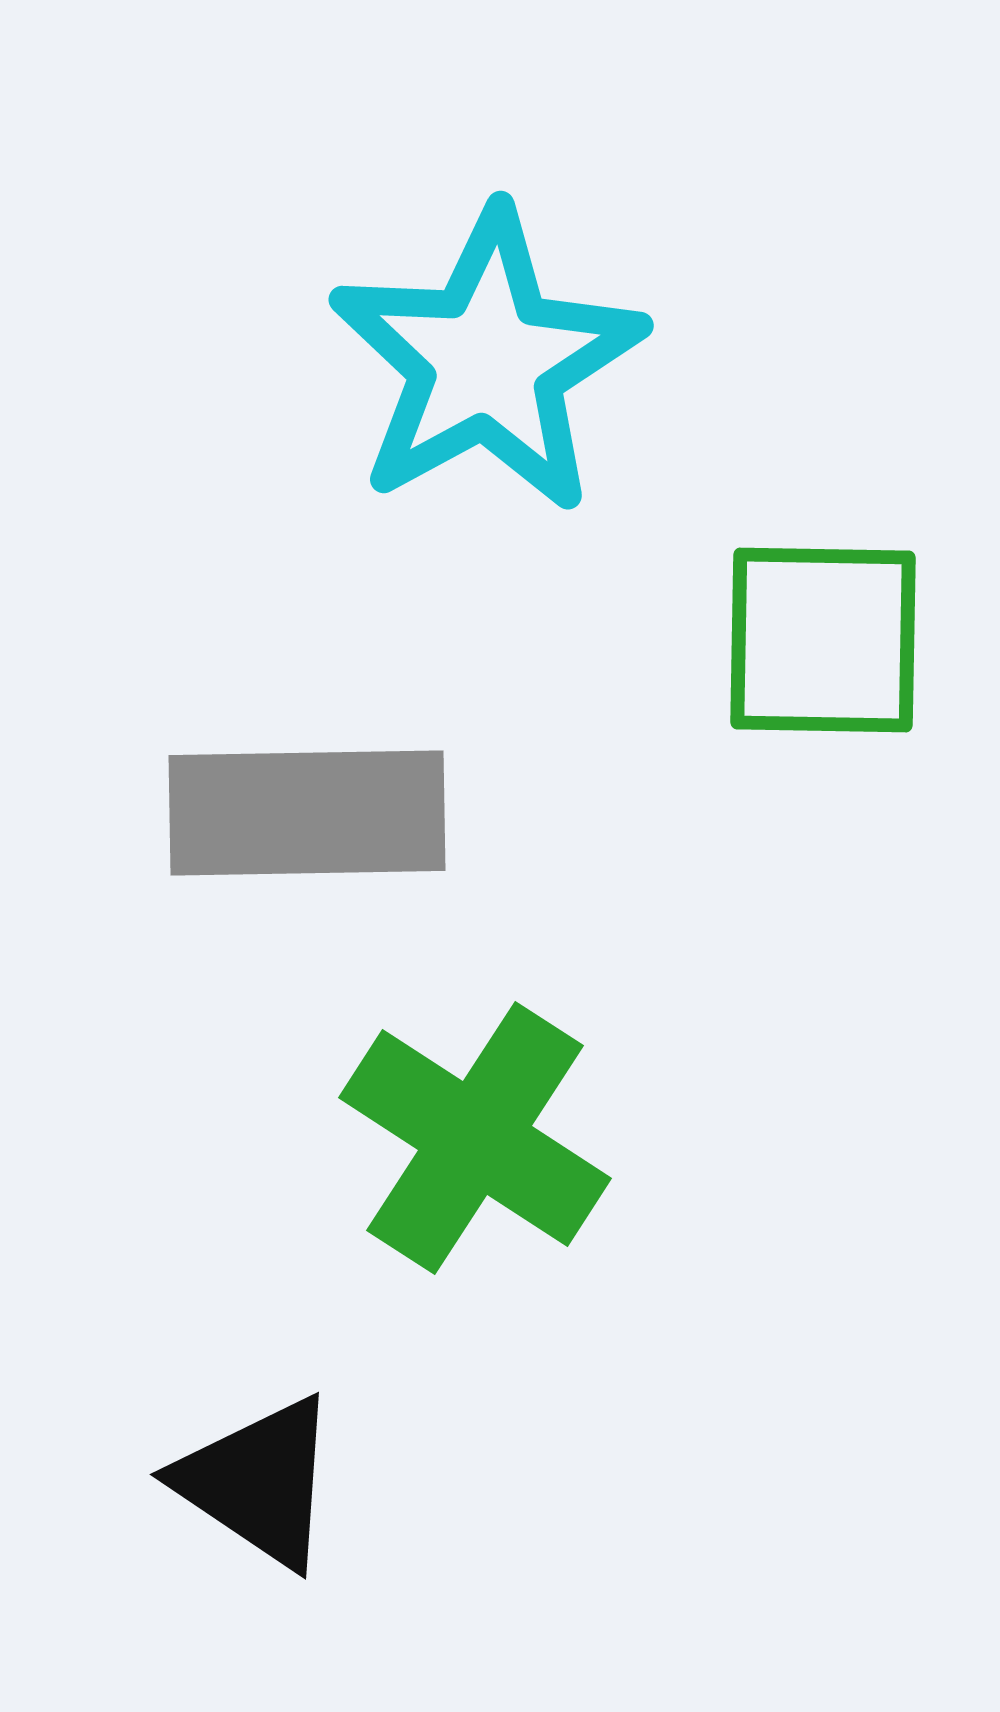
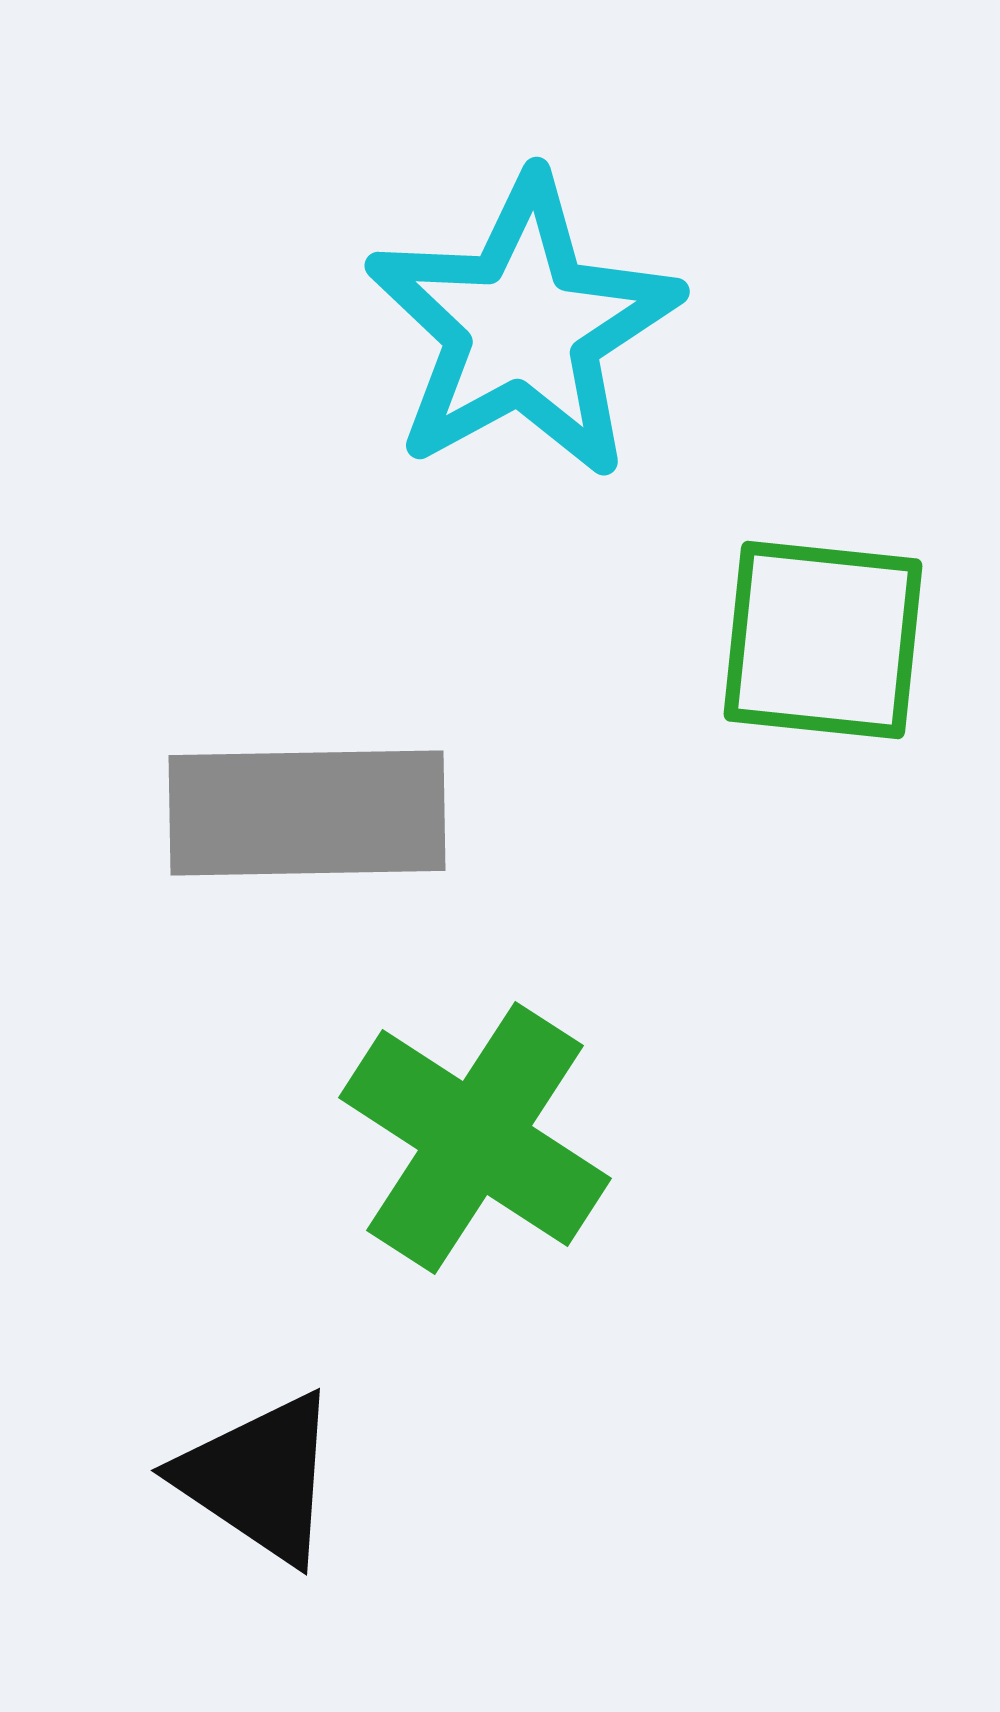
cyan star: moved 36 px right, 34 px up
green square: rotated 5 degrees clockwise
black triangle: moved 1 px right, 4 px up
